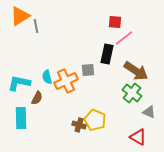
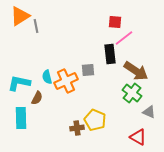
black rectangle: moved 3 px right; rotated 18 degrees counterclockwise
brown cross: moved 2 px left, 3 px down; rotated 24 degrees counterclockwise
